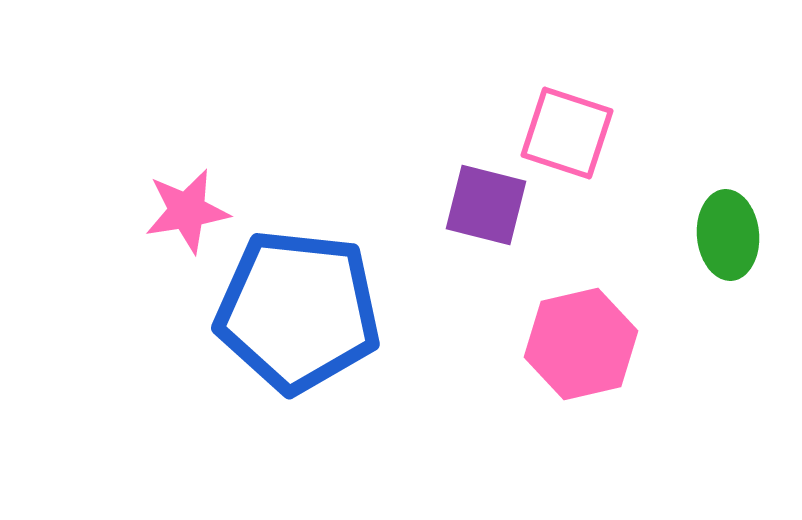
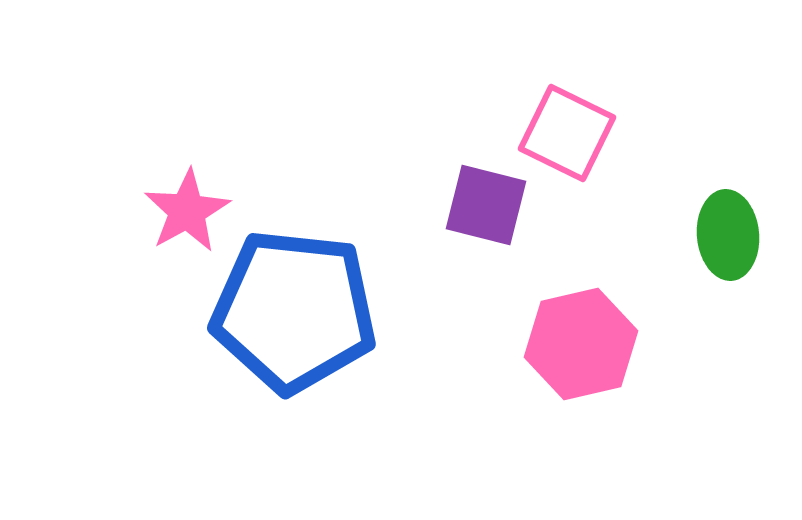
pink square: rotated 8 degrees clockwise
pink star: rotated 20 degrees counterclockwise
blue pentagon: moved 4 px left
